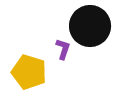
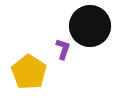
yellow pentagon: rotated 16 degrees clockwise
